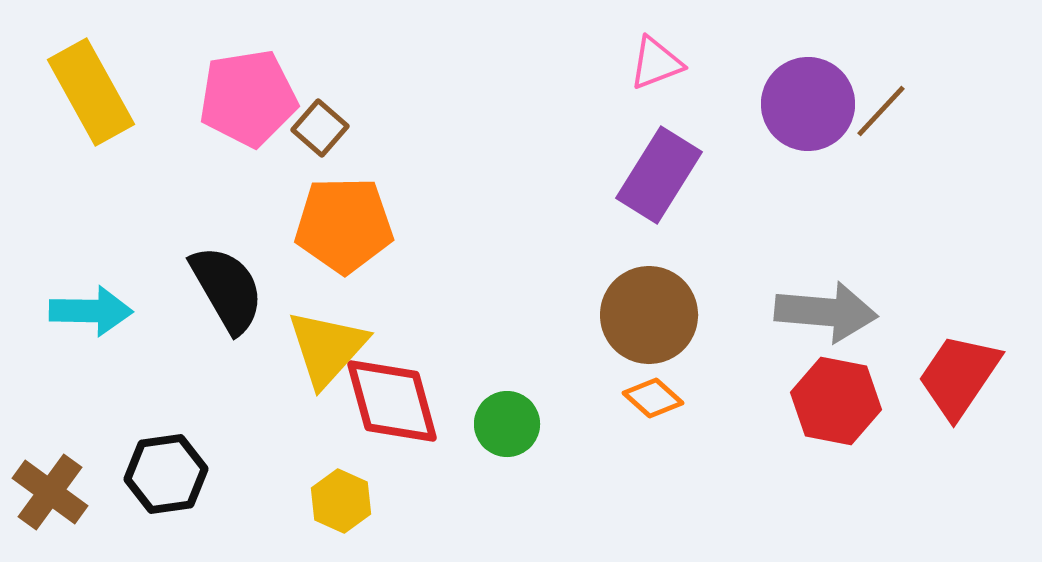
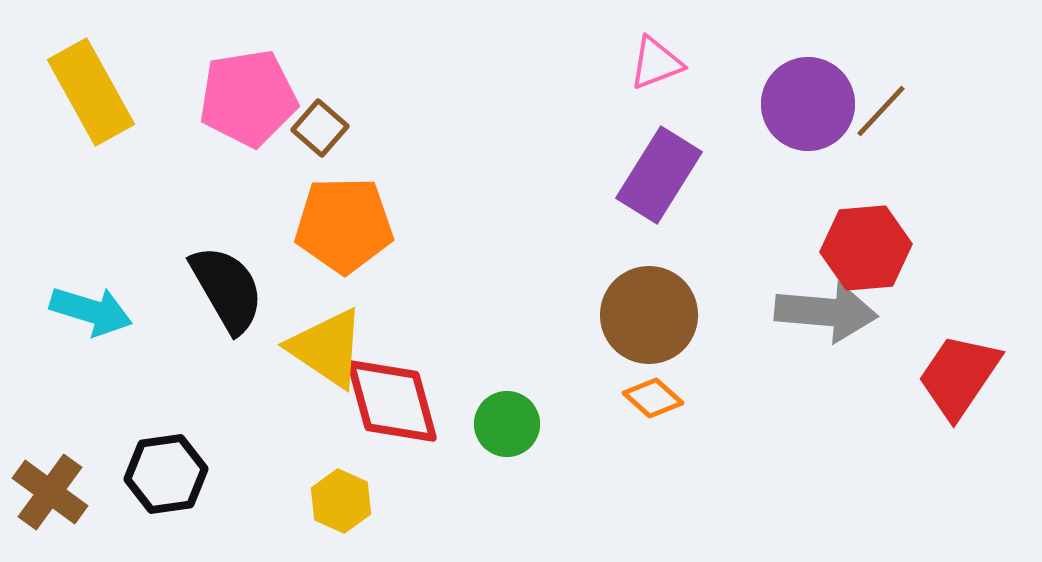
cyan arrow: rotated 16 degrees clockwise
yellow triangle: rotated 38 degrees counterclockwise
red hexagon: moved 30 px right, 153 px up; rotated 16 degrees counterclockwise
